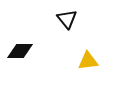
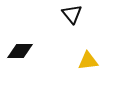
black triangle: moved 5 px right, 5 px up
